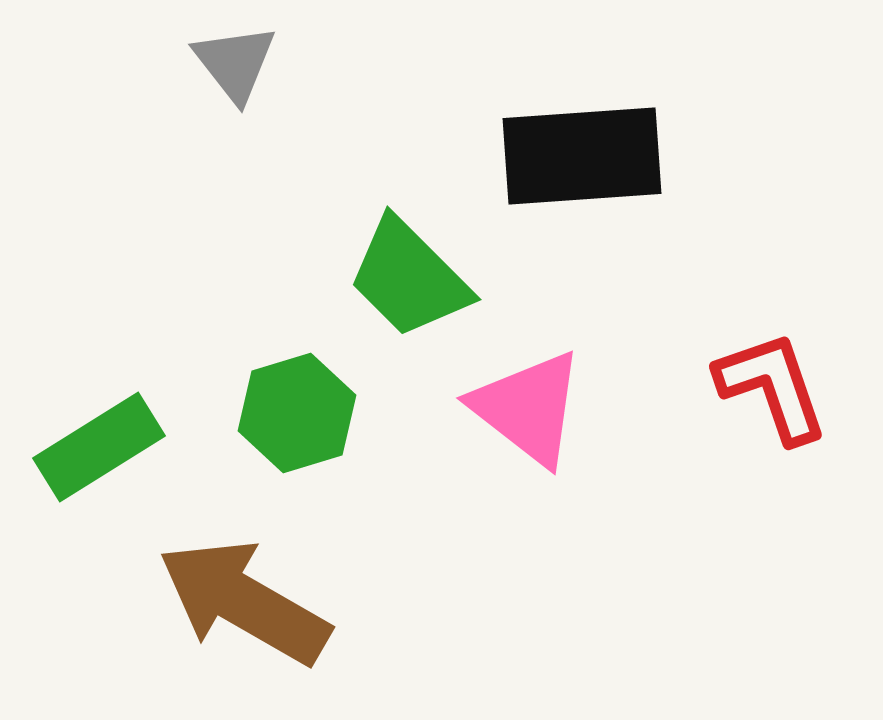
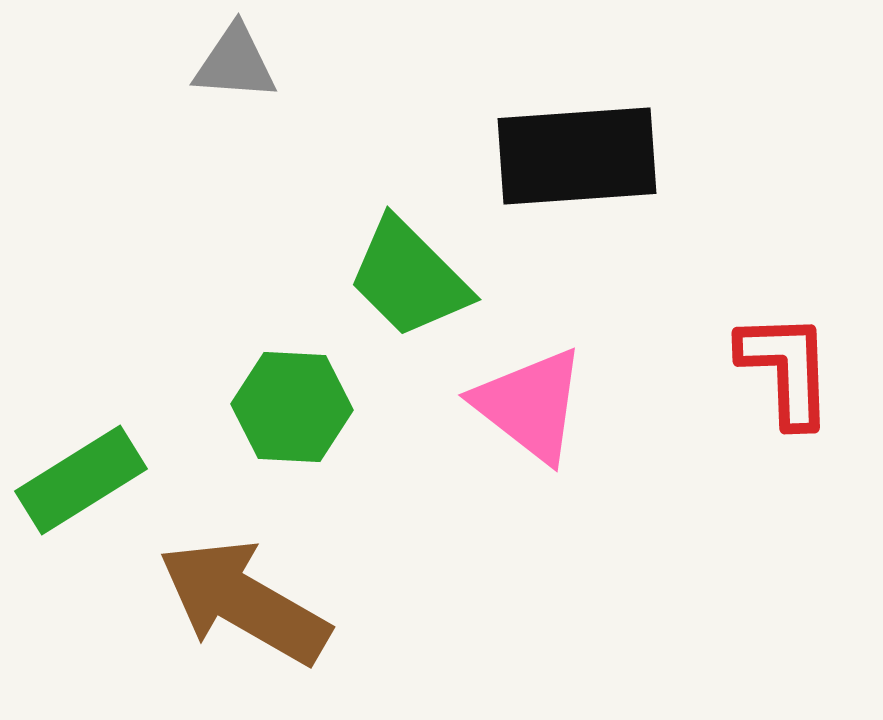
gray triangle: rotated 48 degrees counterclockwise
black rectangle: moved 5 px left
red L-shape: moved 14 px right, 18 px up; rotated 17 degrees clockwise
pink triangle: moved 2 px right, 3 px up
green hexagon: moved 5 px left, 6 px up; rotated 20 degrees clockwise
green rectangle: moved 18 px left, 33 px down
